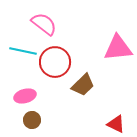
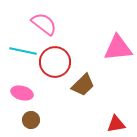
pink ellipse: moved 3 px left, 3 px up; rotated 30 degrees clockwise
brown circle: moved 1 px left
red triangle: rotated 36 degrees counterclockwise
